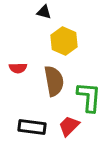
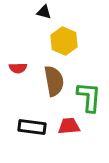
red trapezoid: rotated 40 degrees clockwise
